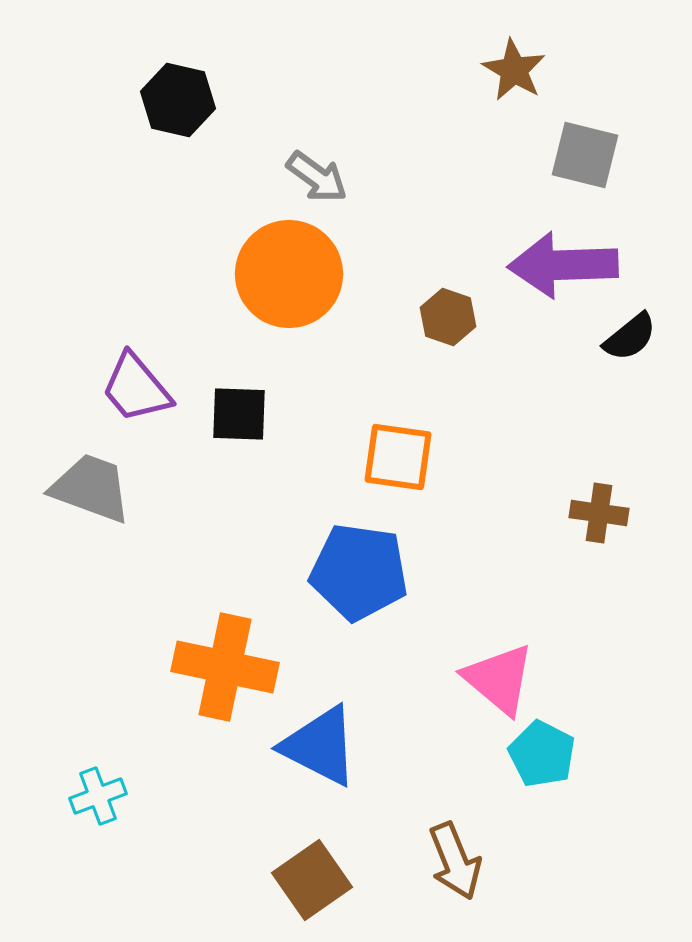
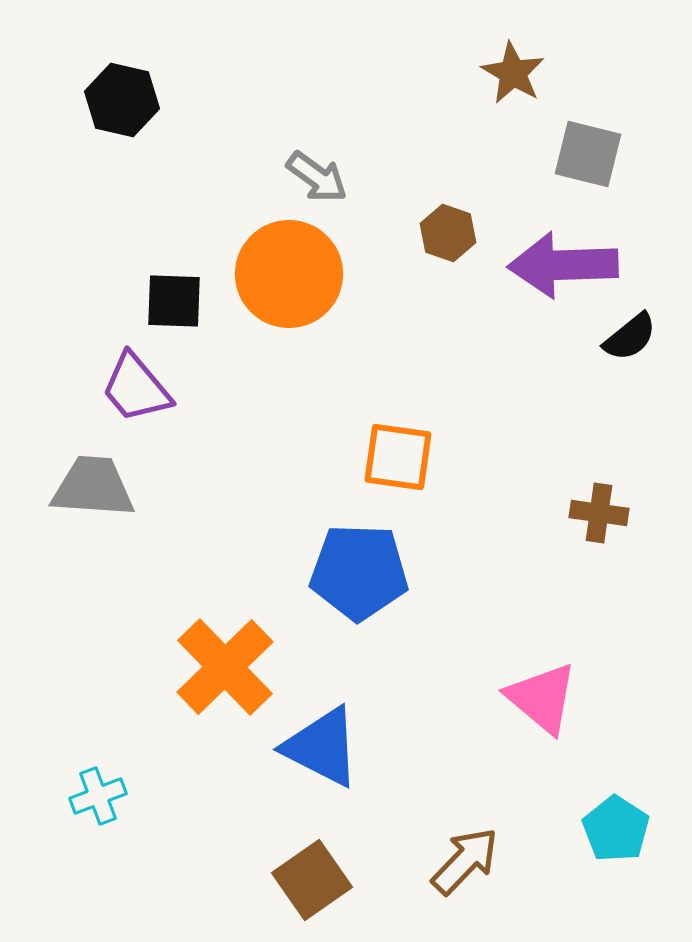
brown star: moved 1 px left, 3 px down
black hexagon: moved 56 px left
gray square: moved 3 px right, 1 px up
brown hexagon: moved 84 px up
black square: moved 65 px left, 113 px up
gray trapezoid: moved 2 px right, 1 px up; rotated 16 degrees counterclockwise
blue pentagon: rotated 6 degrees counterclockwise
orange cross: rotated 34 degrees clockwise
pink triangle: moved 43 px right, 19 px down
blue triangle: moved 2 px right, 1 px down
cyan pentagon: moved 74 px right, 75 px down; rotated 6 degrees clockwise
brown arrow: moved 10 px right; rotated 114 degrees counterclockwise
